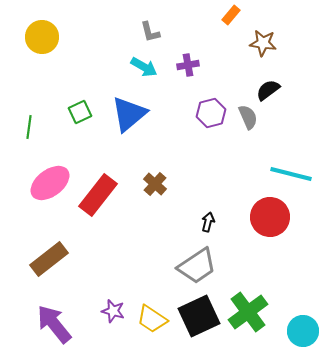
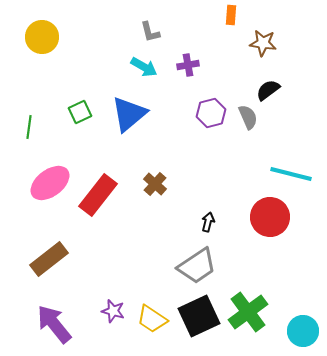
orange rectangle: rotated 36 degrees counterclockwise
